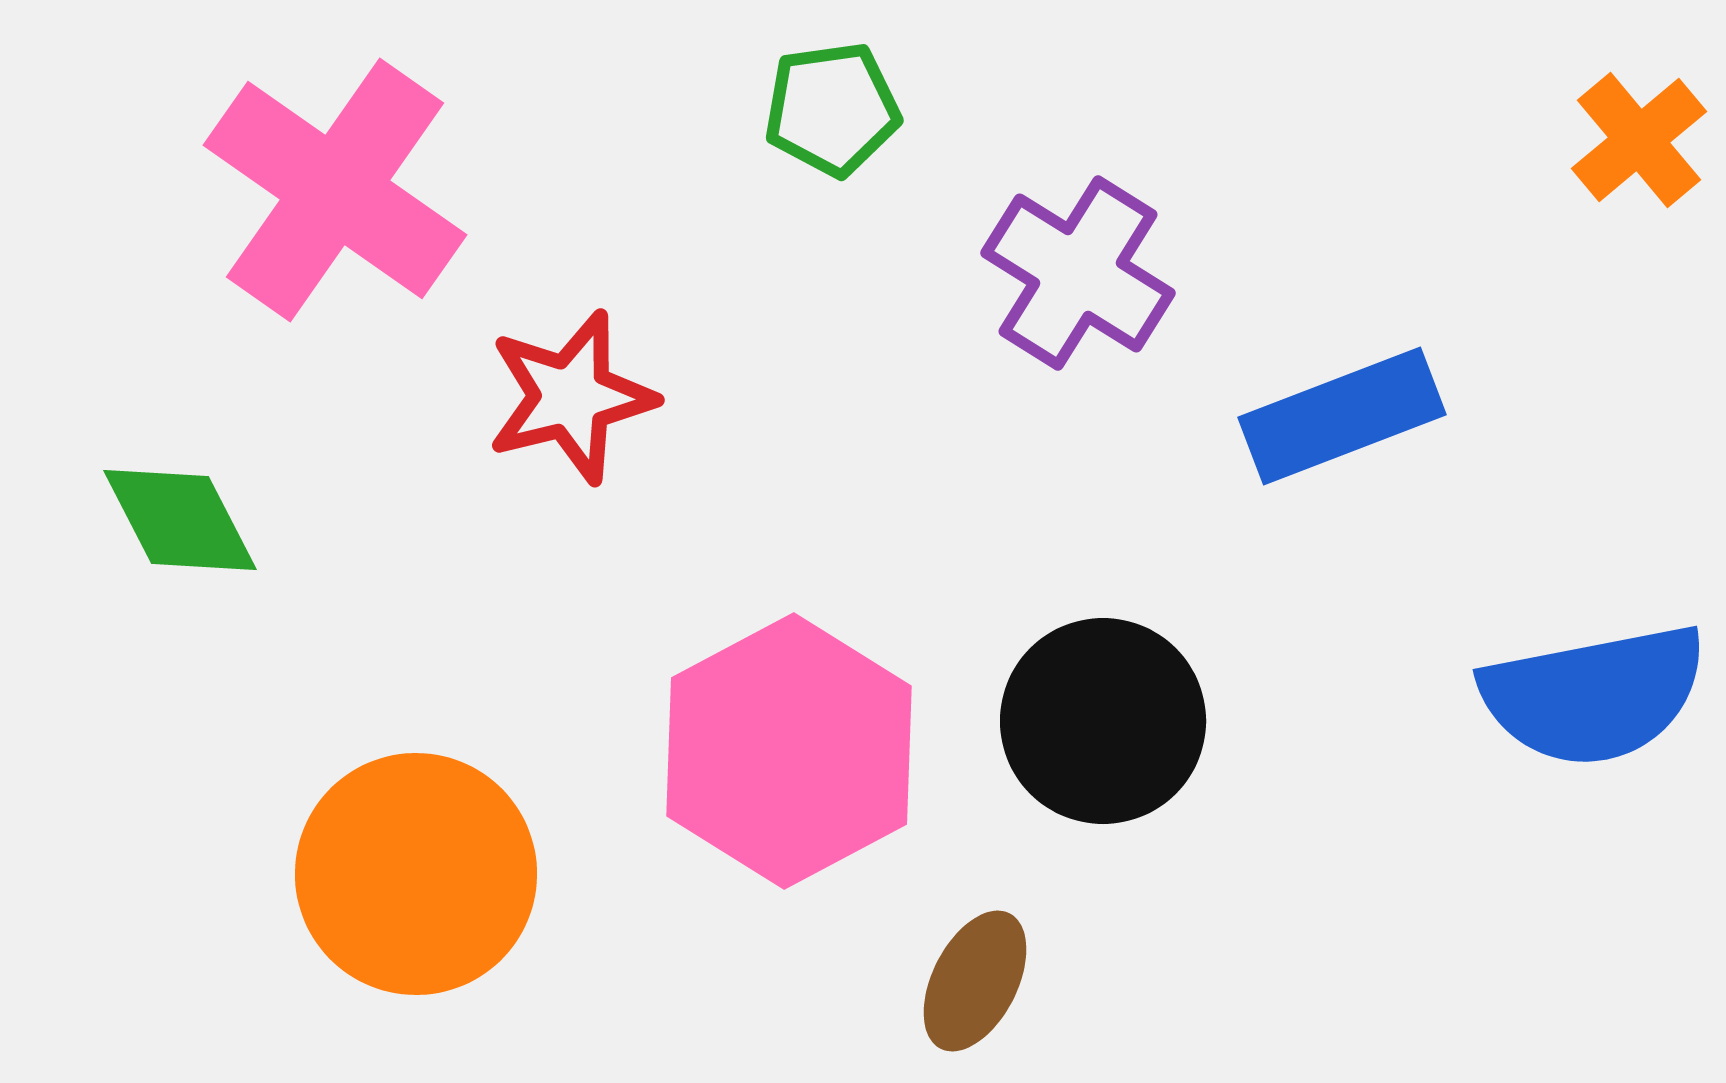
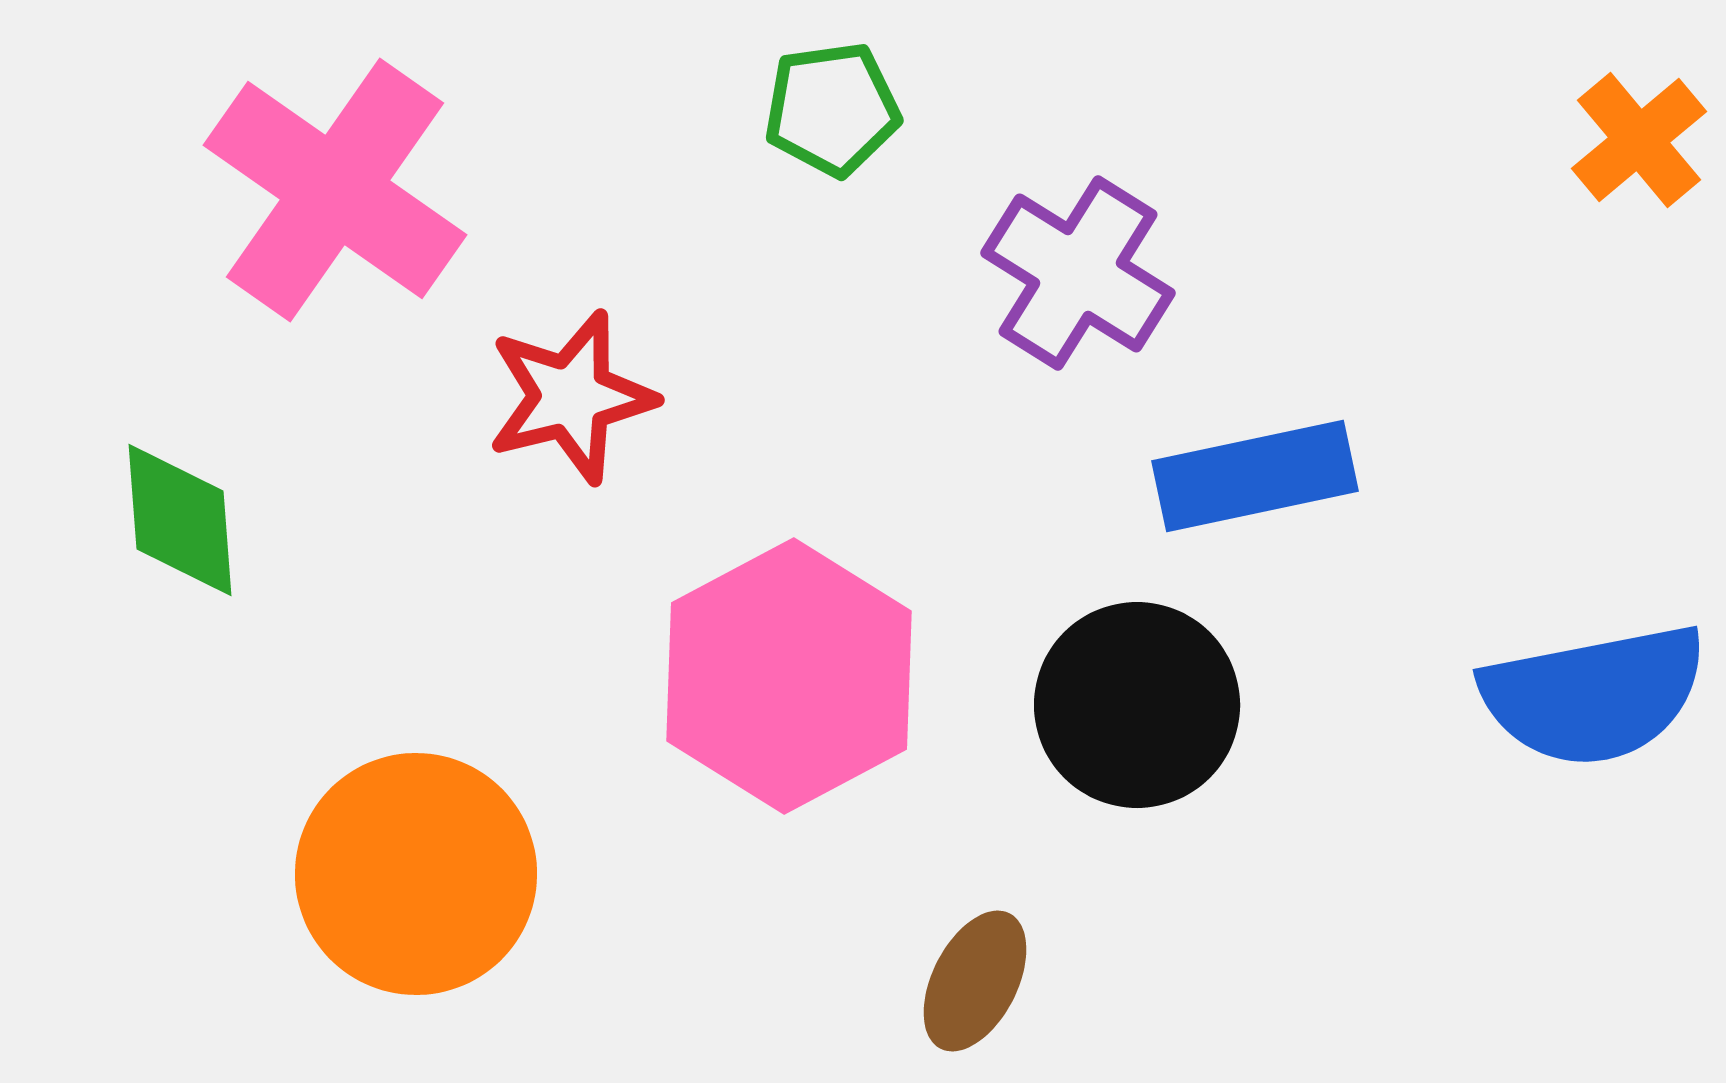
blue rectangle: moved 87 px left, 60 px down; rotated 9 degrees clockwise
green diamond: rotated 23 degrees clockwise
black circle: moved 34 px right, 16 px up
pink hexagon: moved 75 px up
